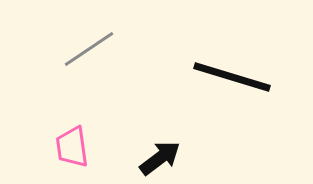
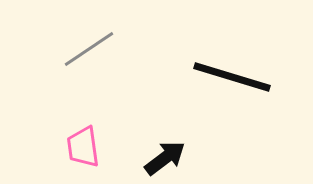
pink trapezoid: moved 11 px right
black arrow: moved 5 px right
